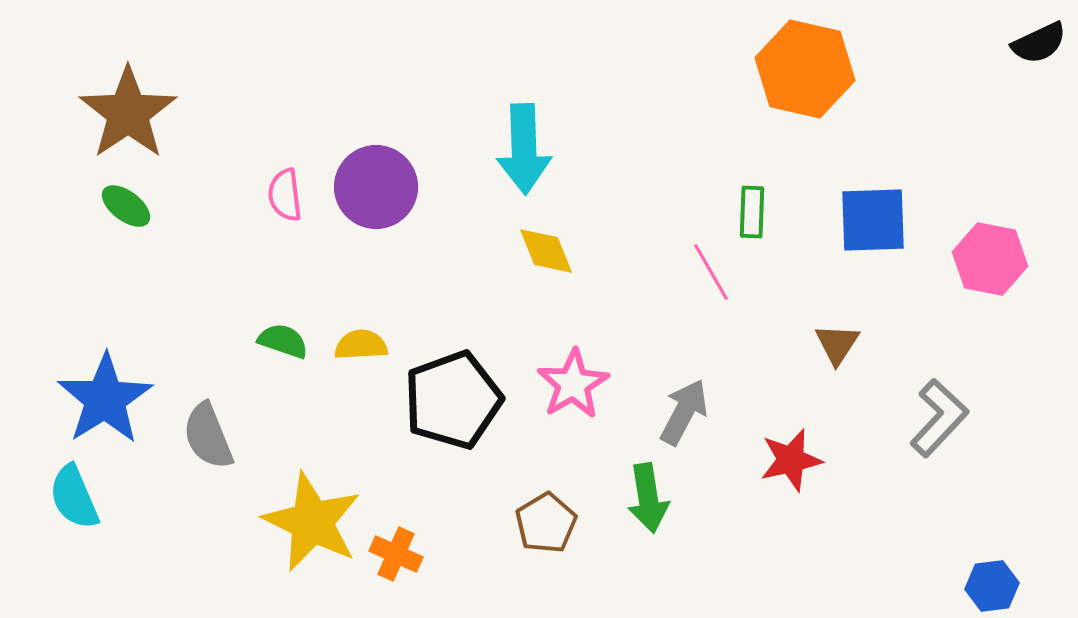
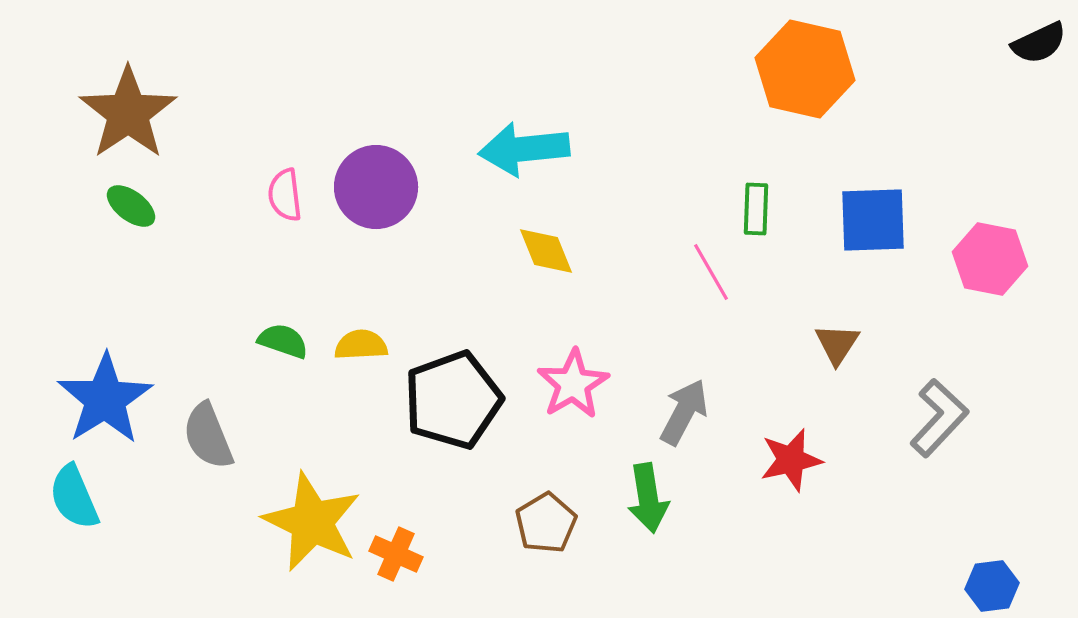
cyan arrow: rotated 86 degrees clockwise
green ellipse: moved 5 px right
green rectangle: moved 4 px right, 3 px up
